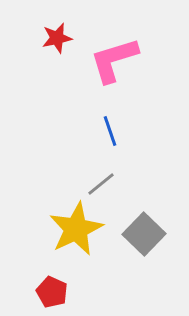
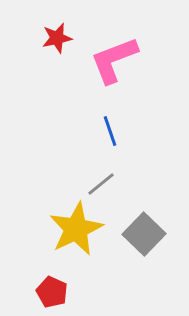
pink L-shape: rotated 4 degrees counterclockwise
